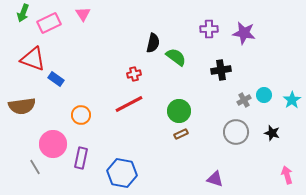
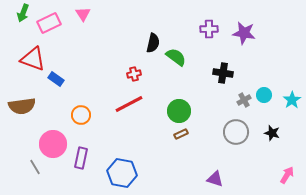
black cross: moved 2 px right, 3 px down; rotated 18 degrees clockwise
pink arrow: rotated 48 degrees clockwise
